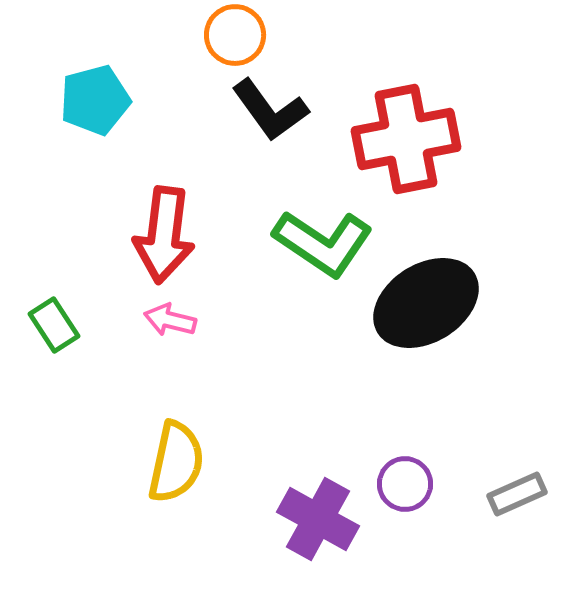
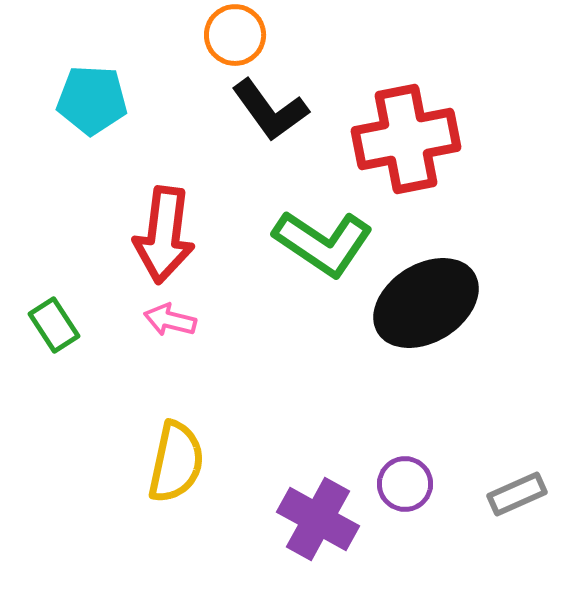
cyan pentagon: moved 3 px left; rotated 18 degrees clockwise
